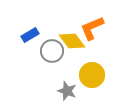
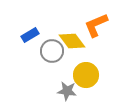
orange L-shape: moved 4 px right, 3 px up
yellow circle: moved 6 px left
gray star: rotated 12 degrees counterclockwise
